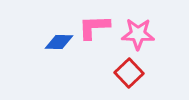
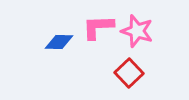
pink L-shape: moved 4 px right
pink star: moved 1 px left, 3 px up; rotated 16 degrees clockwise
